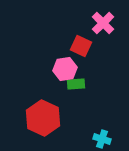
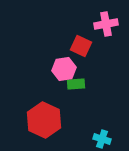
pink cross: moved 3 px right, 1 px down; rotated 35 degrees clockwise
pink hexagon: moved 1 px left
red hexagon: moved 1 px right, 2 px down
